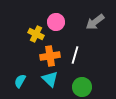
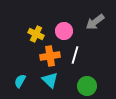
pink circle: moved 8 px right, 9 px down
cyan triangle: moved 1 px down
green circle: moved 5 px right, 1 px up
